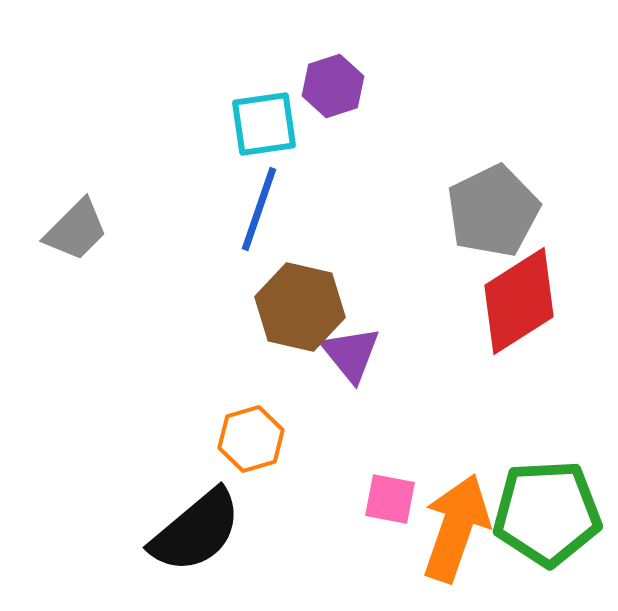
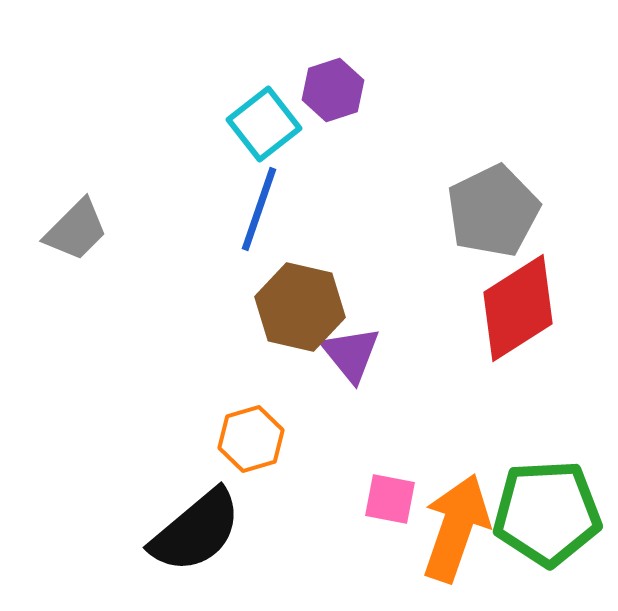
purple hexagon: moved 4 px down
cyan square: rotated 30 degrees counterclockwise
red diamond: moved 1 px left, 7 px down
